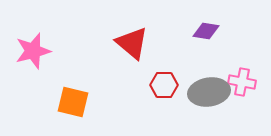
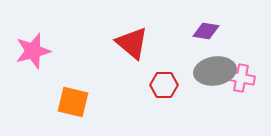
pink cross: moved 1 px left, 4 px up
gray ellipse: moved 6 px right, 21 px up
